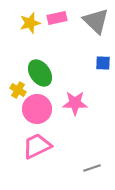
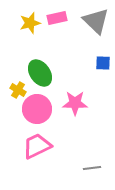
gray line: rotated 12 degrees clockwise
